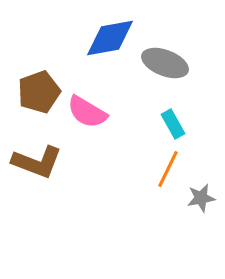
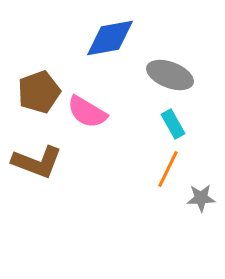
gray ellipse: moved 5 px right, 12 px down
gray star: rotated 8 degrees clockwise
